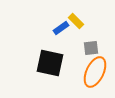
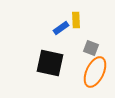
yellow rectangle: moved 1 px up; rotated 42 degrees clockwise
gray square: rotated 28 degrees clockwise
